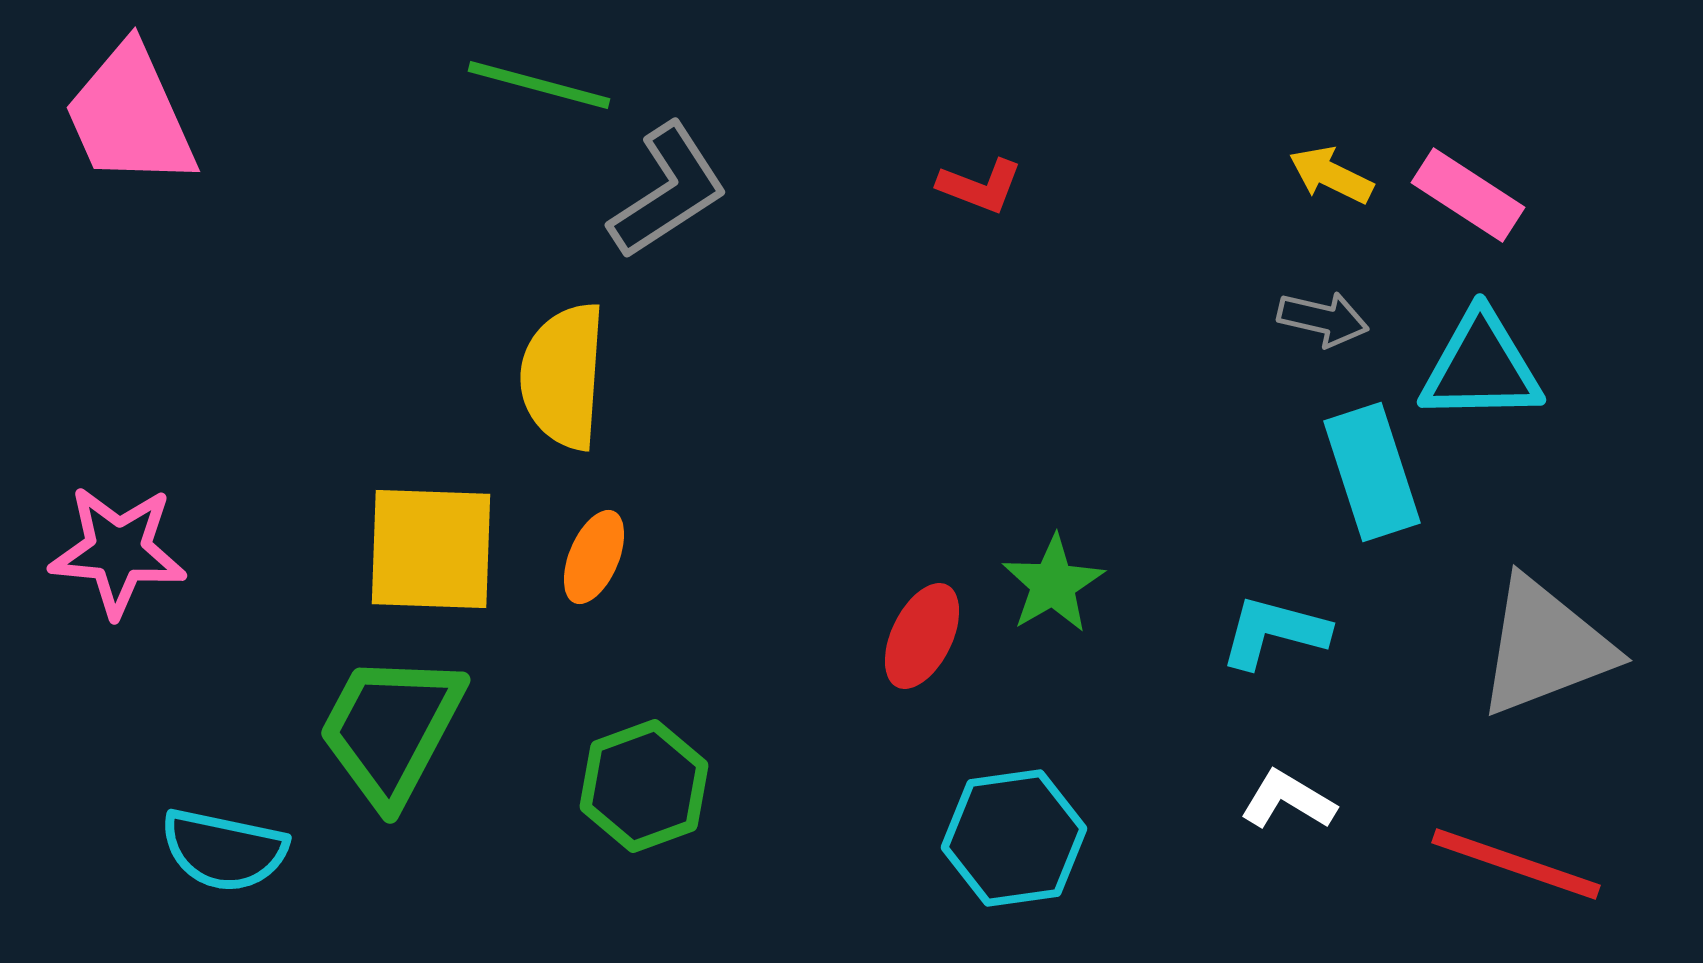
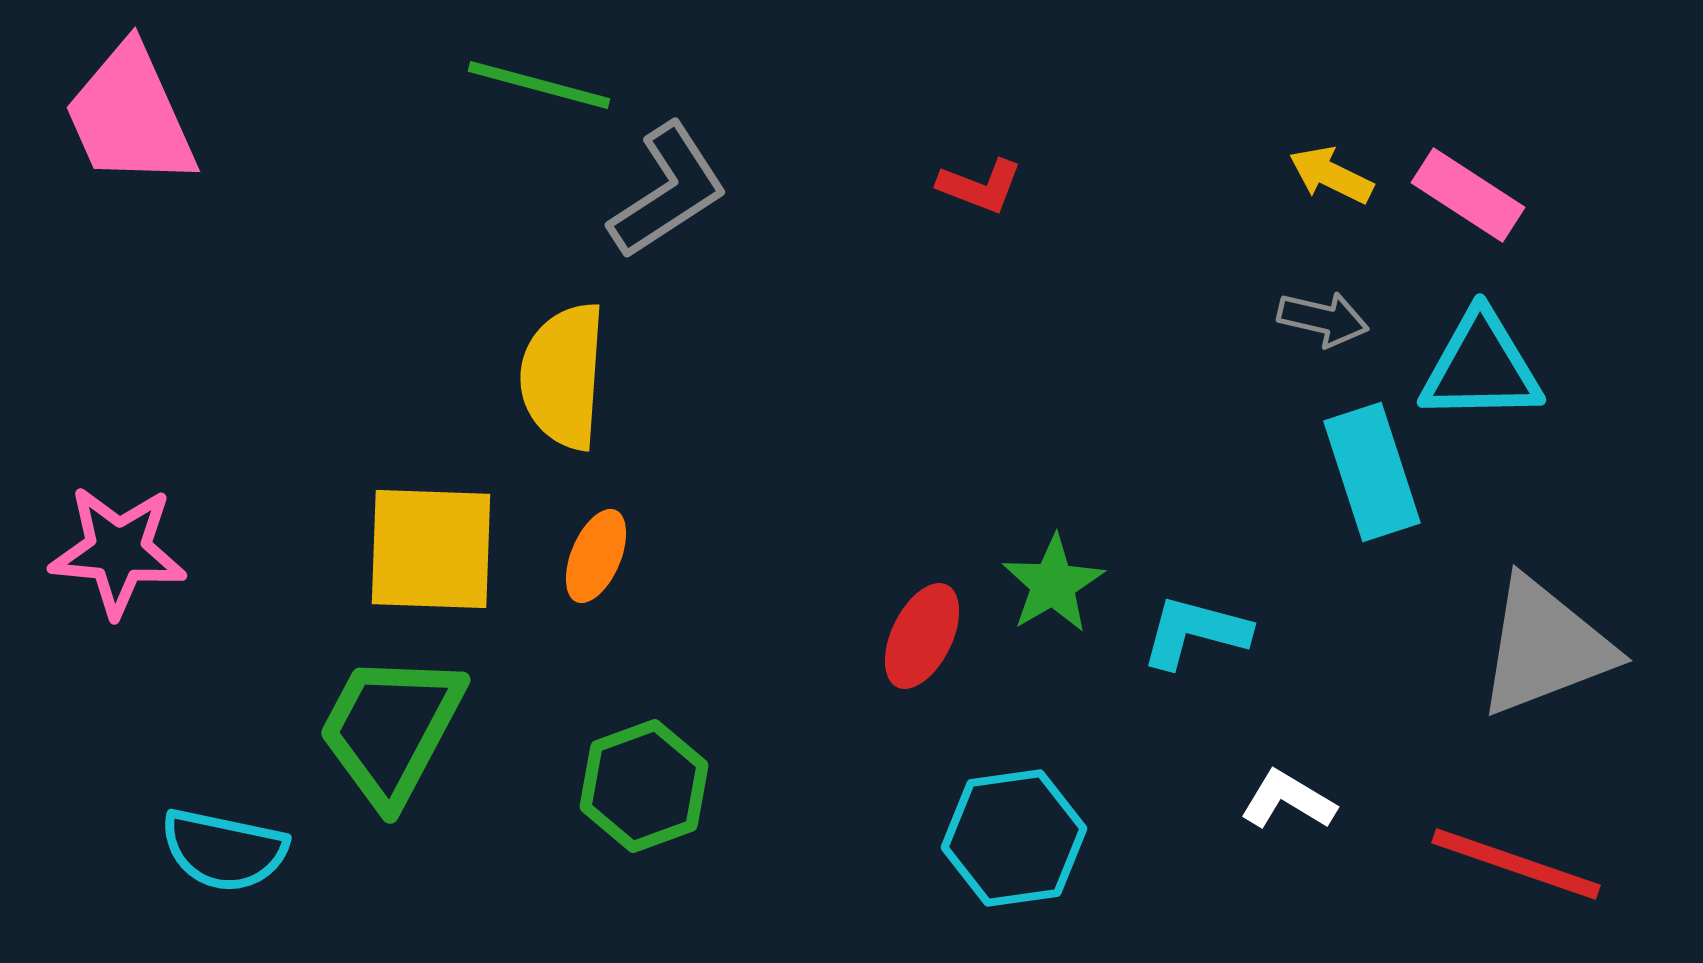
orange ellipse: moved 2 px right, 1 px up
cyan L-shape: moved 79 px left
